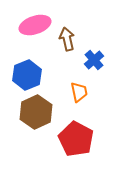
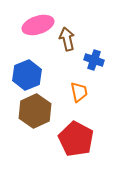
pink ellipse: moved 3 px right
blue cross: rotated 30 degrees counterclockwise
brown hexagon: moved 1 px left, 1 px up
